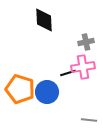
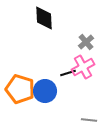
black diamond: moved 2 px up
gray cross: rotated 28 degrees counterclockwise
pink cross: rotated 20 degrees counterclockwise
blue circle: moved 2 px left, 1 px up
